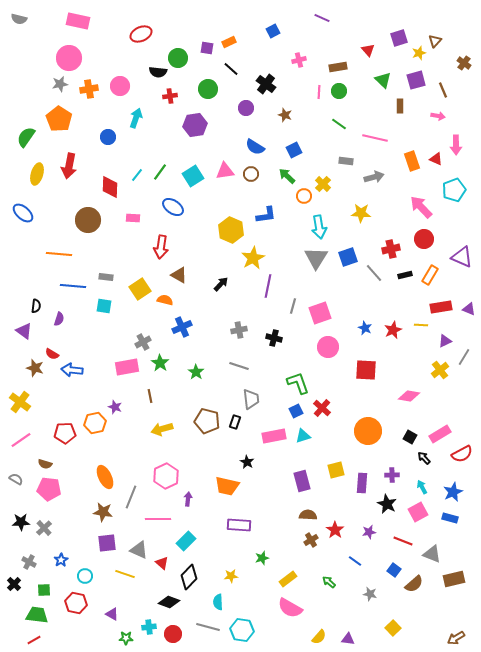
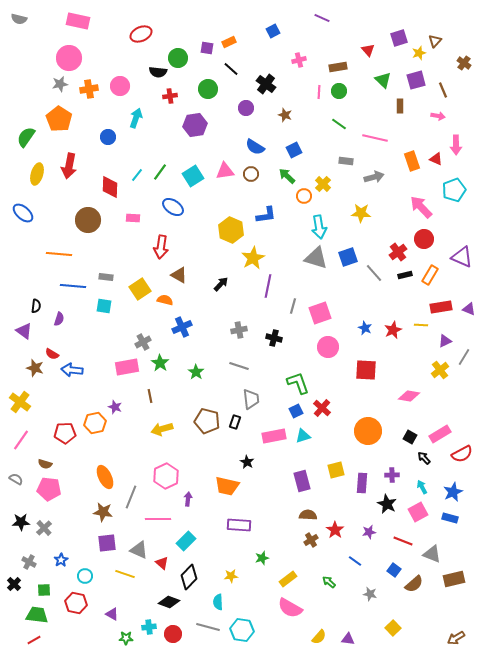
red cross at (391, 249): moved 7 px right, 3 px down; rotated 24 degrees counterclockwise
gray triangle at (316, 258): rotated 45 degrees counterclockwise
pink line at (21, 440): rotated 20 degrees counterclockwise
